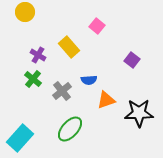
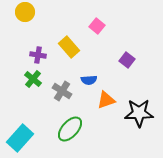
purple cross: rotated 21 degrees counterclockwise
purple square: moved 5 px left
gray cross: rotated 18 degrees counterclockwise
